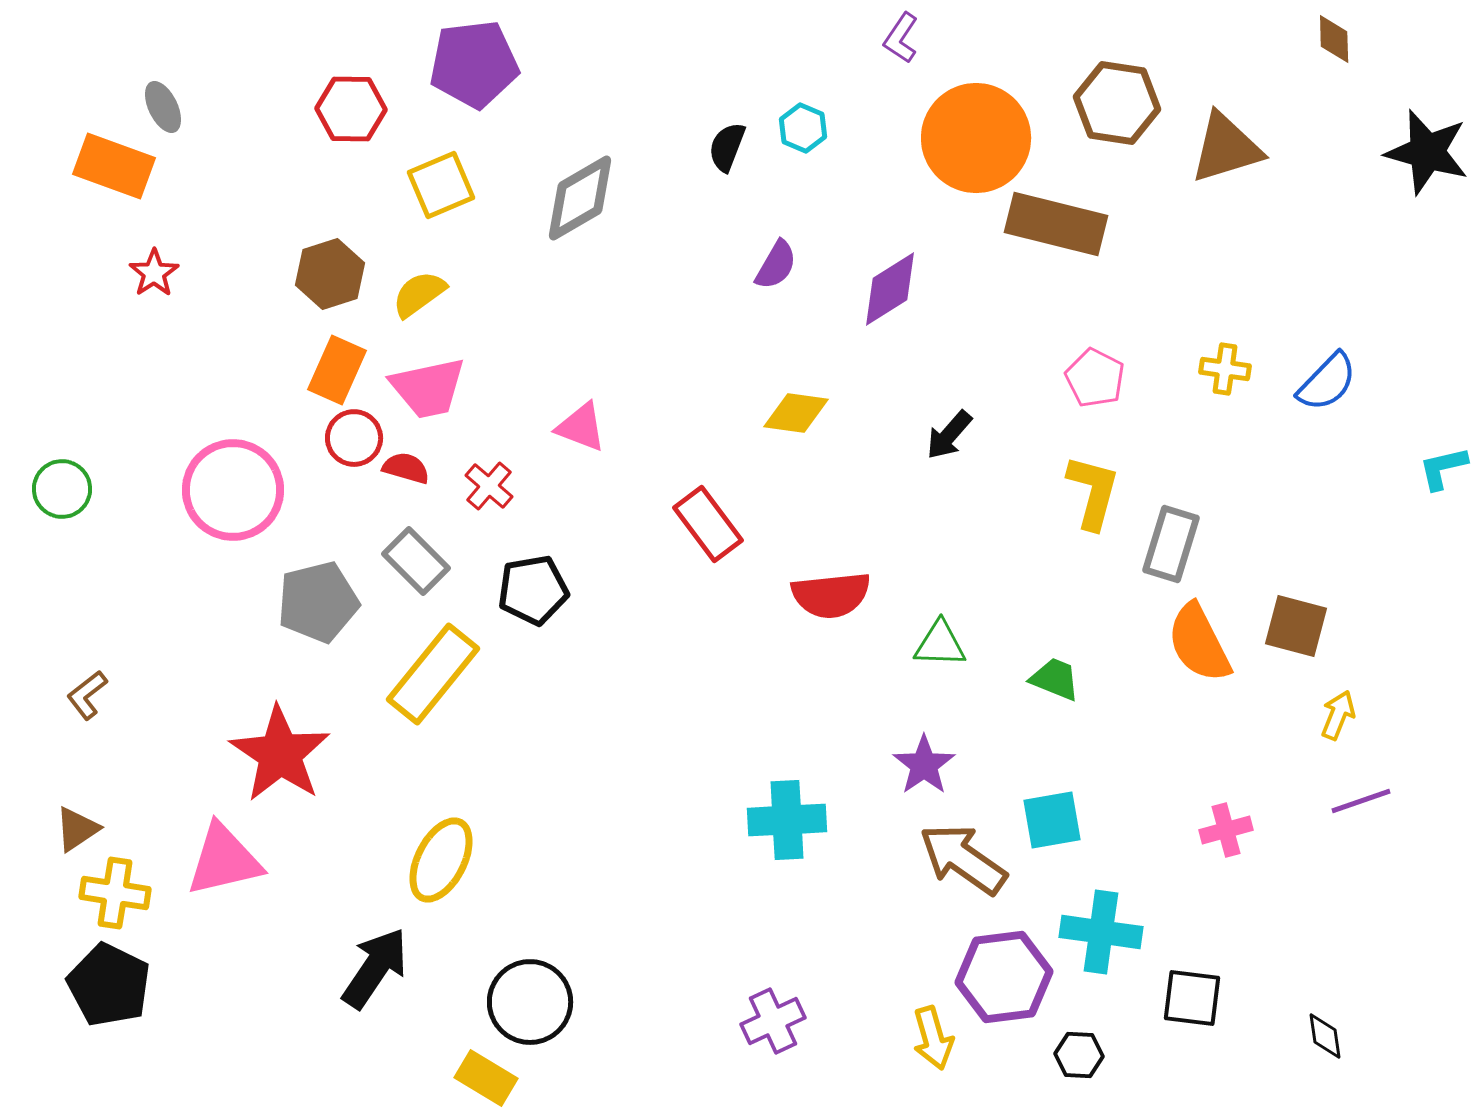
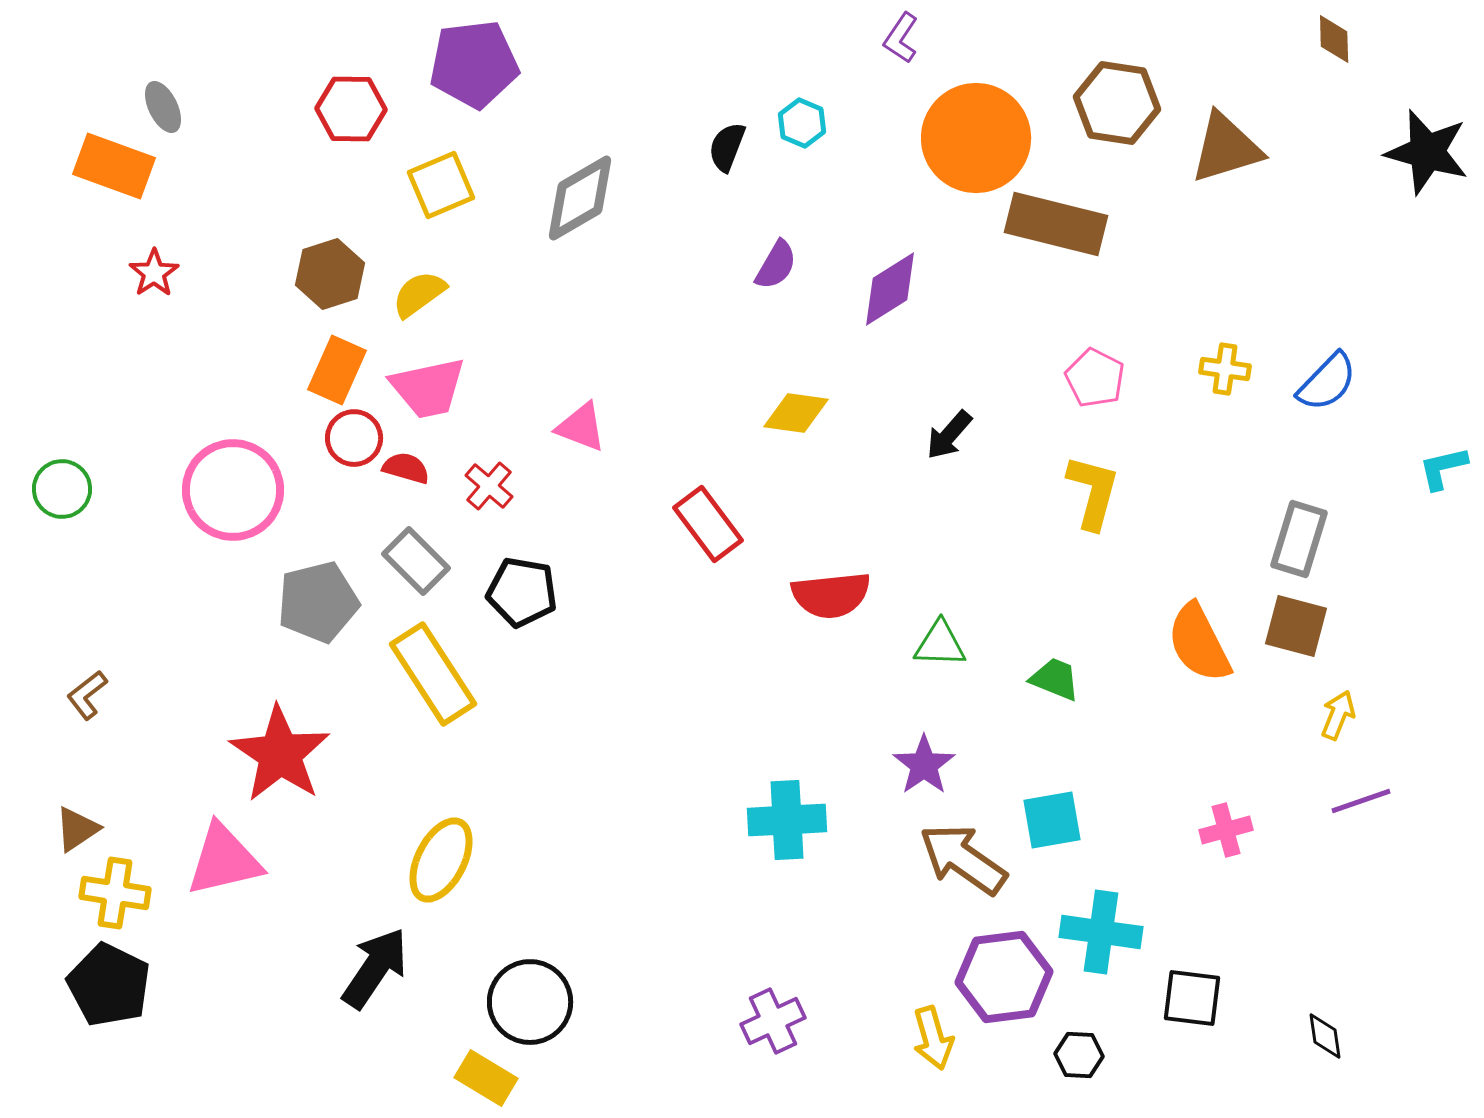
cyan hexagon at (803, 128): moved 1 px left, 5 px up
gray rectangle at (1171, 544): moved 128 px right, 5 px up
black pentagon at (533, 590): moved 11 px left, 2 px down; rotated 20 degrees clockwise
yellow rectangle at (433, 674): rotated 72 degrees counterclockwise
